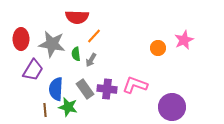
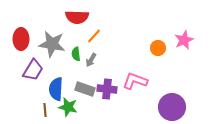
pink L-shape: moved 4 px up
gray rectangle: rotated 36 degrees counterclockwise
